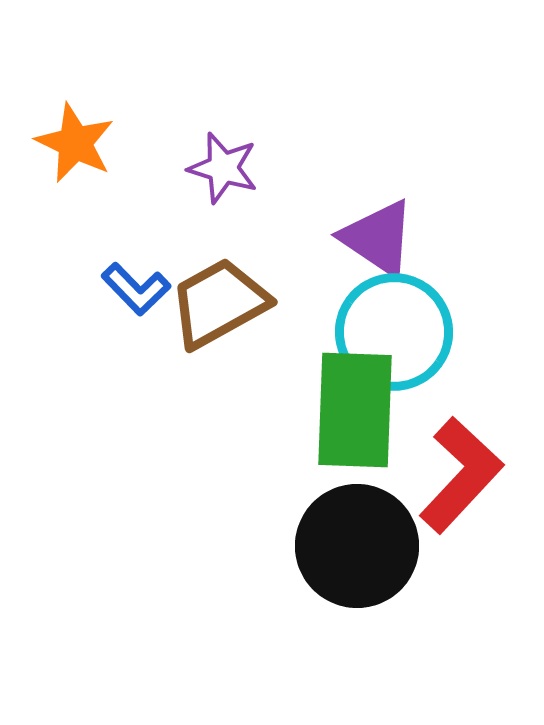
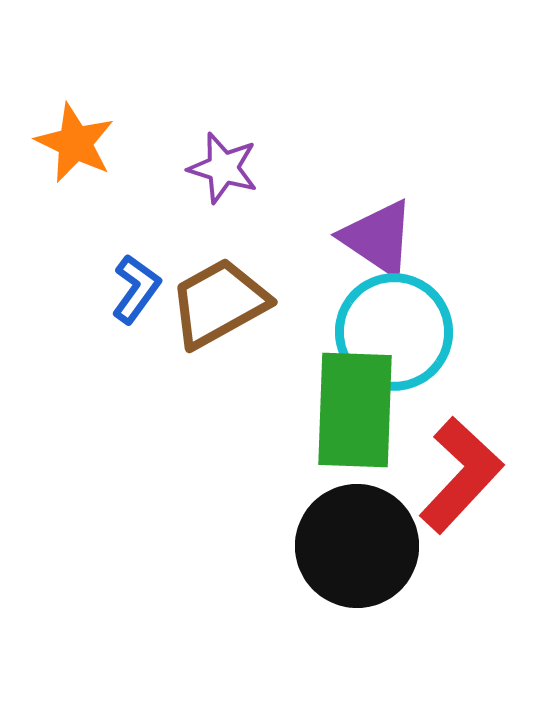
blue L-shape: rotated 100 degrees counterclockwise
